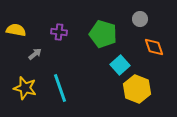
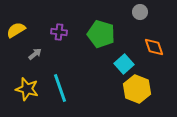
gray circle: moved 7 px up
yellow semicircle: rotated 42 degrees counterclockwise
green pentagon: moved 2 px left
cyan square: moved 4 px right, 1 px up
yellow star: moved 2 px right, 1 px down
